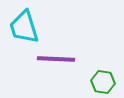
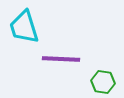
purple line: moved 5 px right
